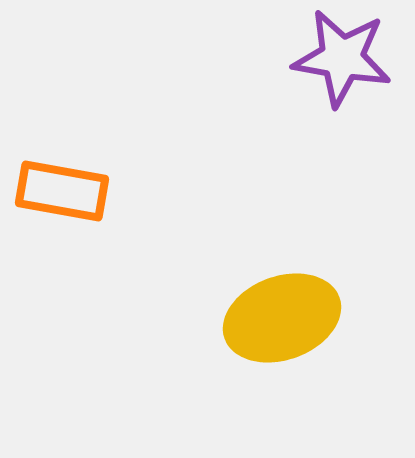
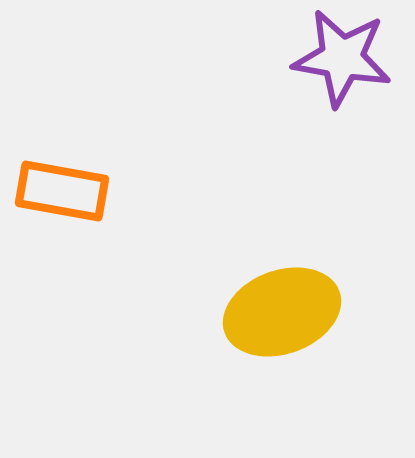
yellow ellipse: moved 6 px up
